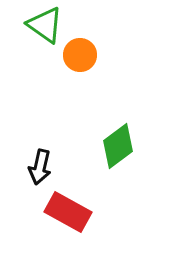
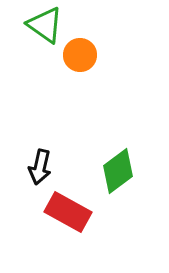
green diamond: moved 25 px down
